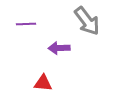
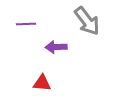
purple arrow: moved 3 px left, 1 px up
red triangle: moved 1 px left
